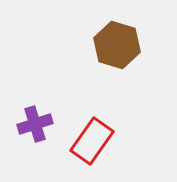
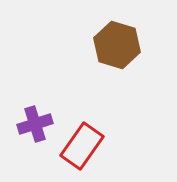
red rectangle: moved 10 px left, 5 px down
